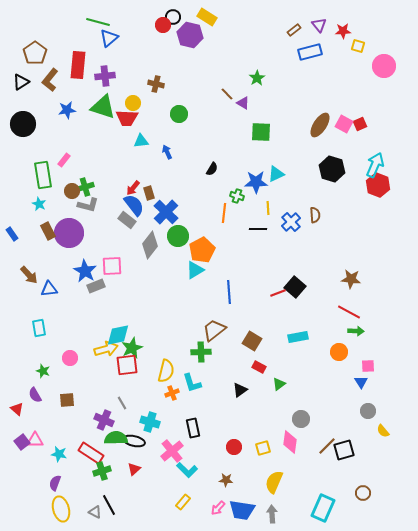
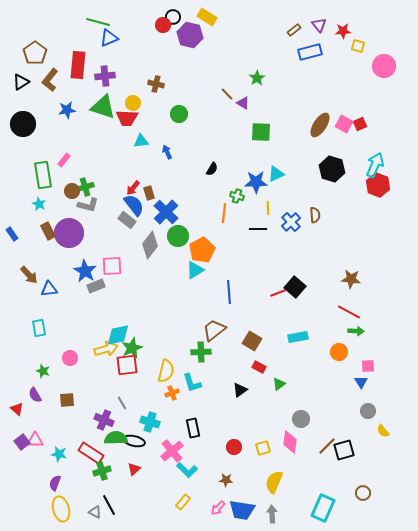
blue triangle at (109, 38): rotated 18 degrees clockwise
